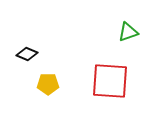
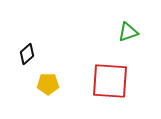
black diamond: rotated 65 degrees counterclockwise
